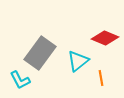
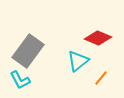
red diamond: moved 7 px left
gray rectangle: moved 12 px left, 2 px up
orange line: rotated 49 degrees clockwise
